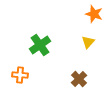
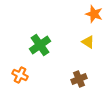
yellow triangle: rotated 40 degrees counterclockwise
orange cross: rotated 21 degrees clockwise
brown cross: rotated 21 degrees clockwise
